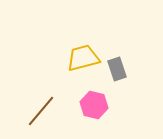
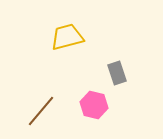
yellow trapezoid: moved 16 px left, 21 px up
gray rectangle: moved 4 px down
